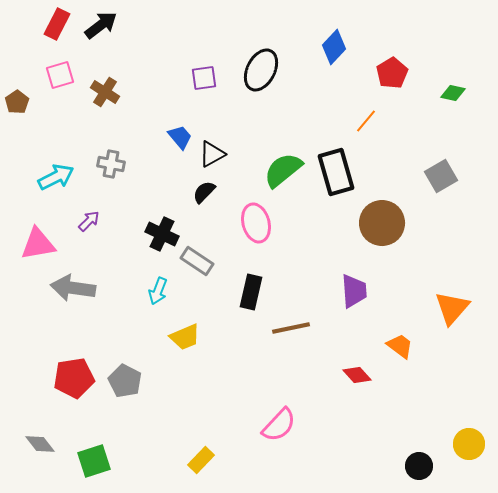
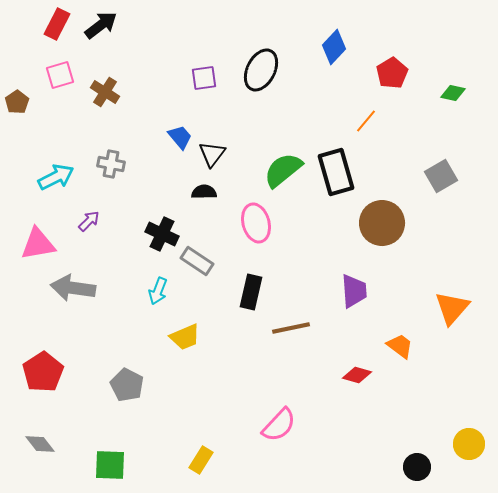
black triangle at (212, 154): rotated 24 degrees counterclockwise
black semicircle at (204, 192): rotated 45 degrees clockwise
red diamond at (357, 375): rotated 32 degrees counterclockwise
red pentagon at (74, 378): moved 31 px left, 6 px up; rotated 24 degrees counterclockwise
gray pentagon at (125, 381): moved 2 px right, 4 px down
yellow rectangle at (201, 460): rotated 12 degrees counterclockwise
green square at (94, 461): moved 16 px right, 4 px down; rotated 20 degrees clockwise
black circle at (419, 466): moved 2 px left, 1 px down
